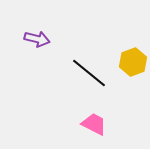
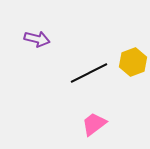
black line: rotated 66 degrees counterclockwise
pink trapezoid: rotated 64 degrees counterclockwise
